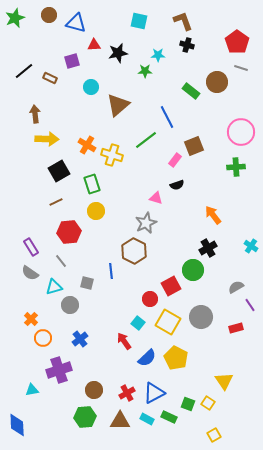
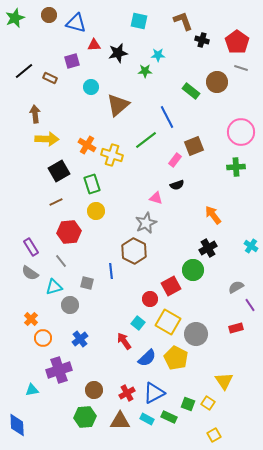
black cross at (187, 45): moved 15 px right, 5 px up
gray circle at (201, 317): moved 5 px left, 17 px down
